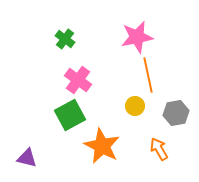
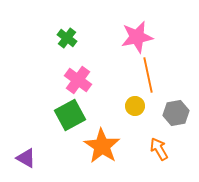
green cross: moved 2 px right, 1 px up
orange star: rotated 6 degrees clockwise
purple triangle: moved 1 px left; rotated 15 degrees clockwise
